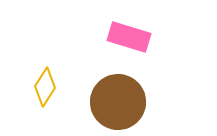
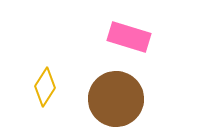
brown circle: moved 2 px left, 3 px up
